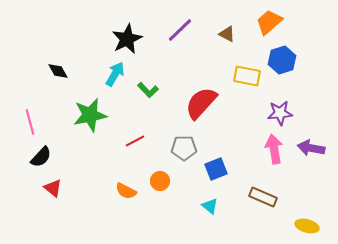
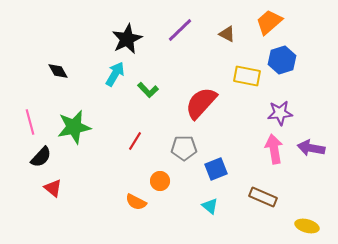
green star: moved 16 px left, 12 px down
red line: rotated 30 degrees counterclockwise
orange semicircle: moved 10 px right, 11 px down
